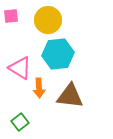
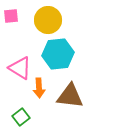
green square: moved 1 px right, 5 px up
